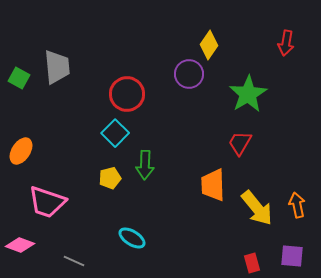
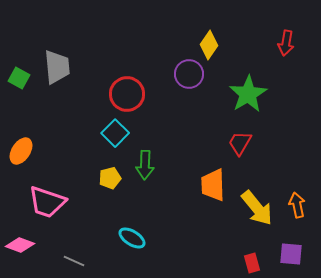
purple square: moved 1 px left, 2 px up
